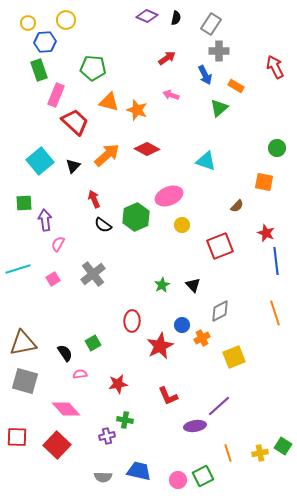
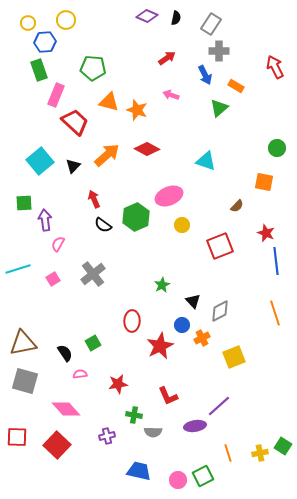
black triangle at (193, 285): moved 16 px down
green cross at (125, 420): moved 9 px right, 5 px up
gray semicircle at (103, 477): moved 50 px right, 45 px up
